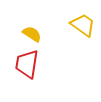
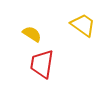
red trapezoid: moved 15 px right
